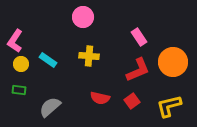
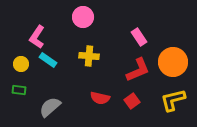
pink L-shape: moved 22 px right, 4 px up
yellow L-shape: moved 4 px right, 6 px up
